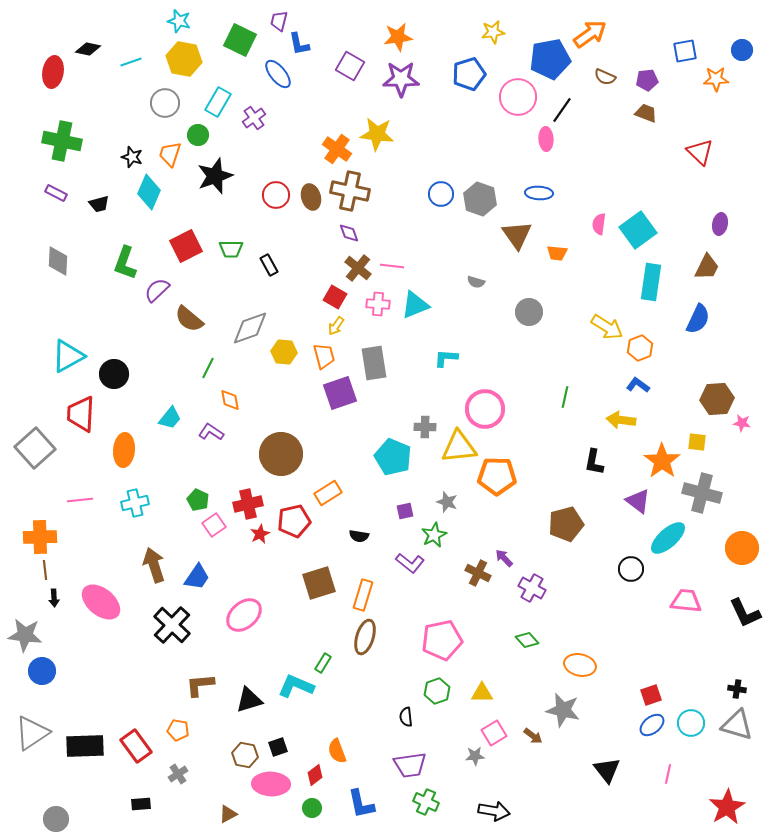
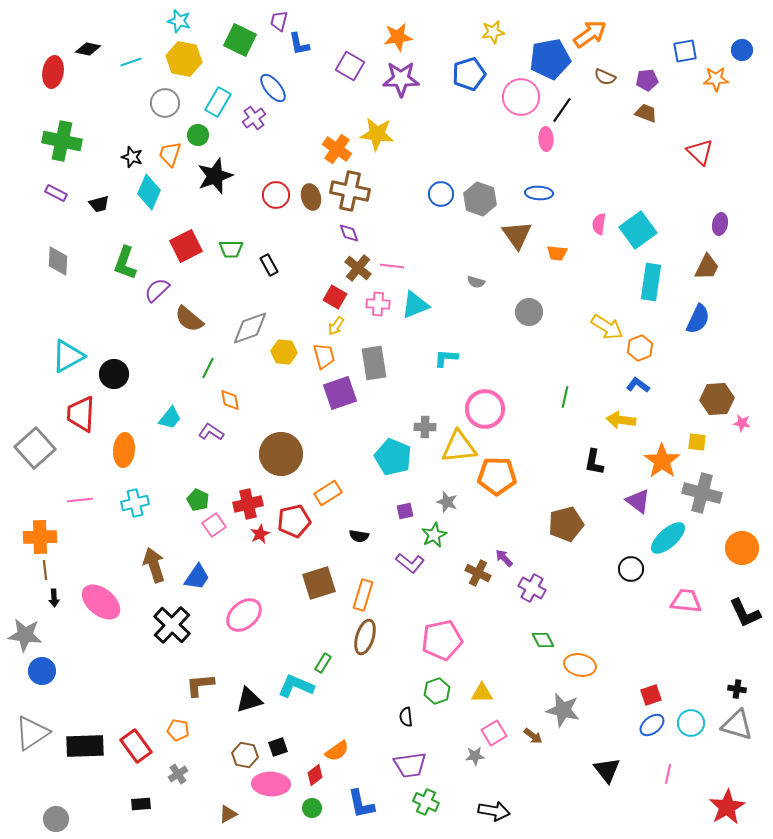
blue ellipse at (278, 74): moved 5 px left, 14 px down
pink circle at (518, 97): moved 3 px right
green diamond at (527, 640): moved 16 px right; rotated 15 degrees clockwise
orange semicircle at (337, 751): rotated 105 degrees counterclockwise
